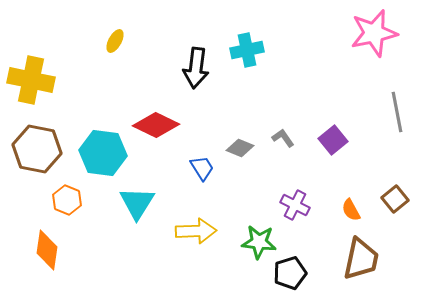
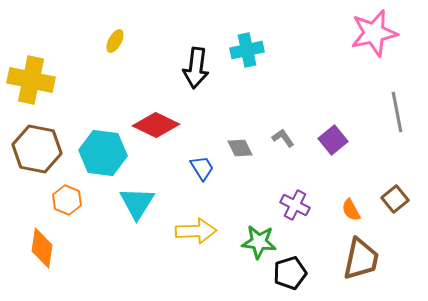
gray diamond: rotated 40 degrees clockwise
orange diamond: moved 5 px left, 2 px up
